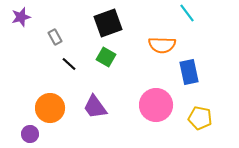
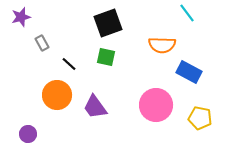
gray rectangle: moved 13 px left, 6 px down
green square: rotated 18 degrees counterclockwise
blue rectangle: rotated 50 degrees counterclockwise
orange circle: moved 7 px right, 13 px up
purple circle: moved 2 px left
